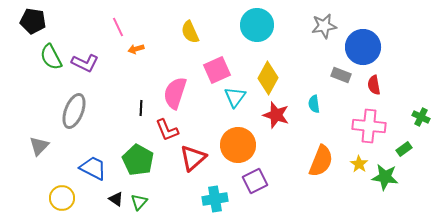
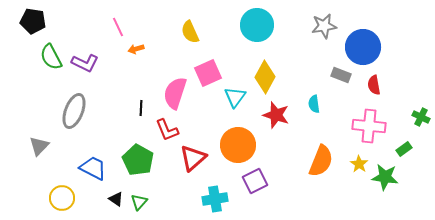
pink square: moved 9 px left, 3 px down
yellow diamond: moved 3 px left, 1 px up
